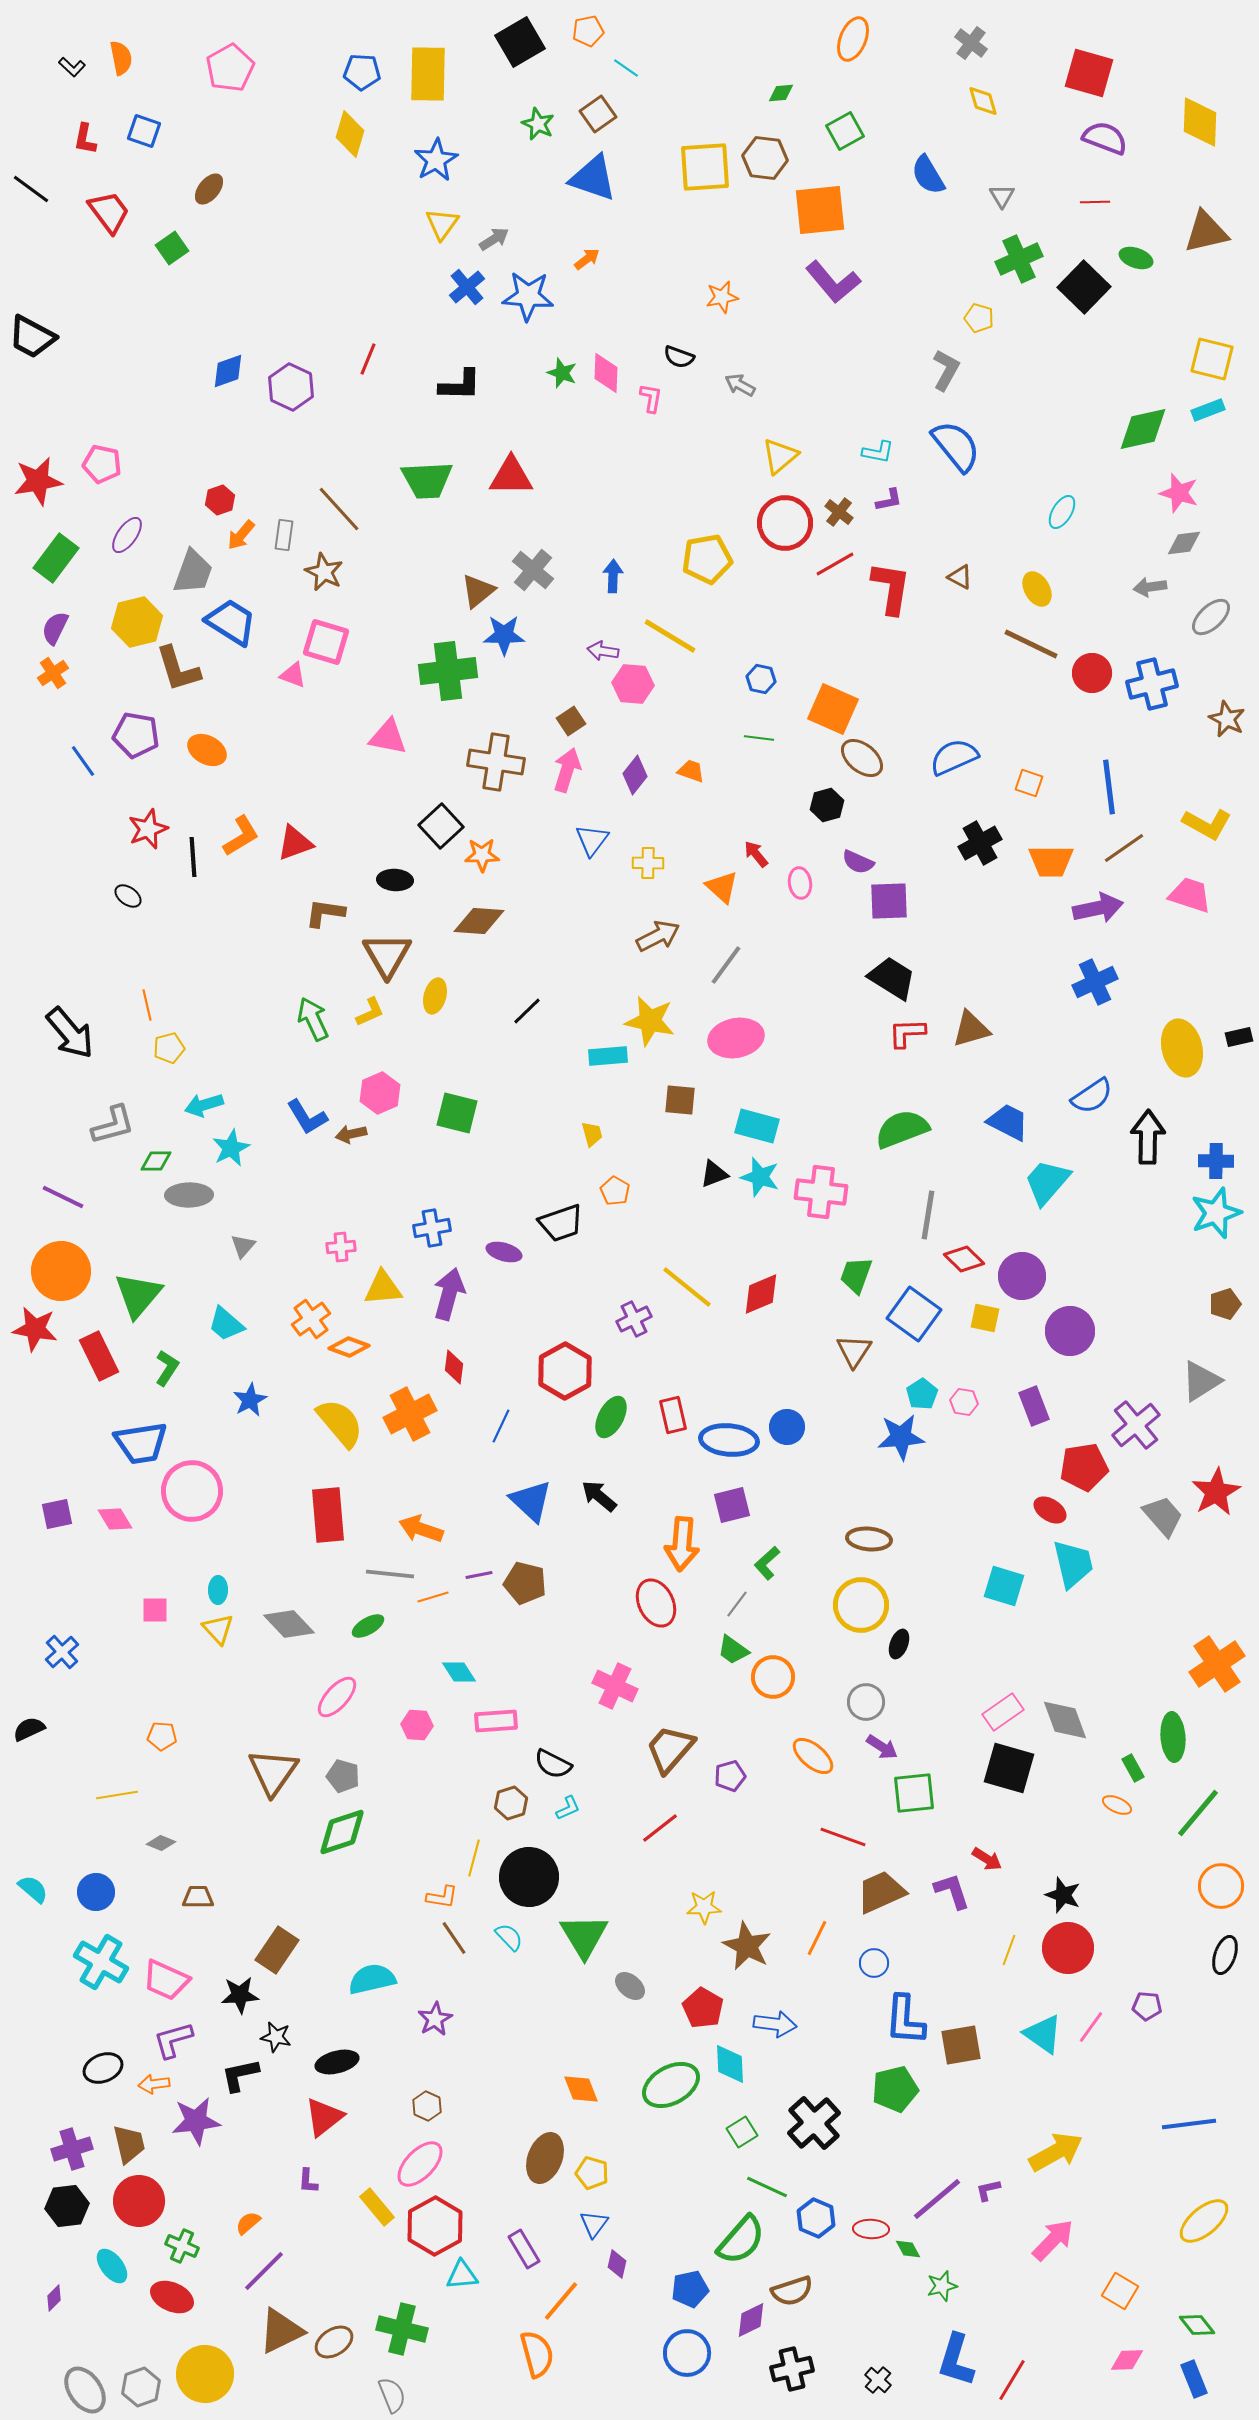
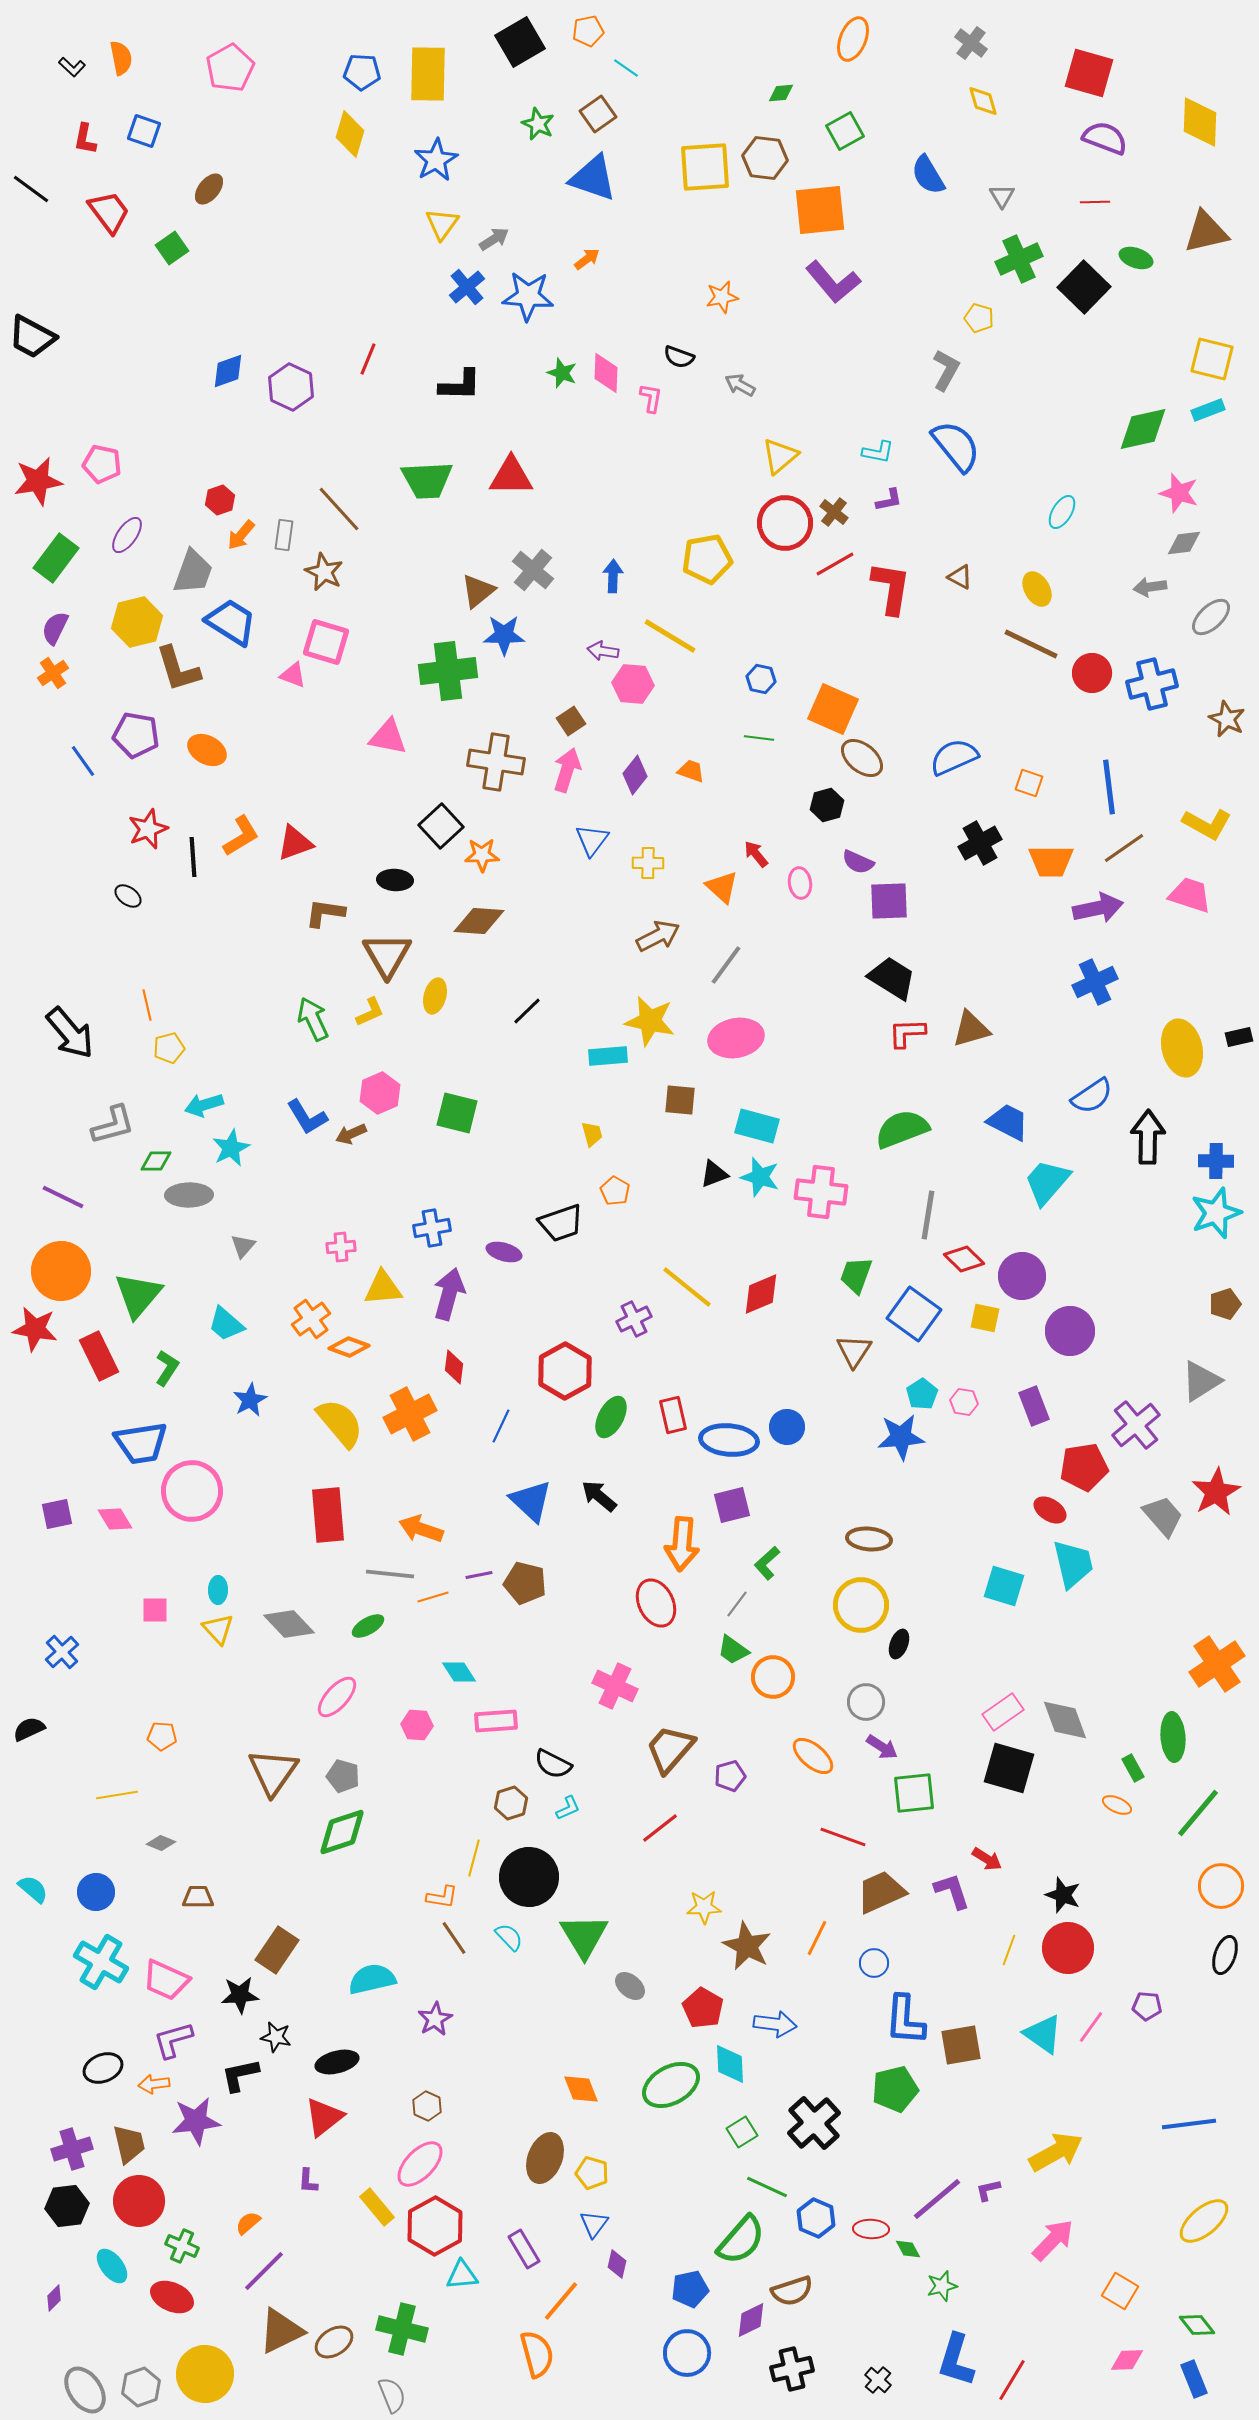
brown cross at (839, 512): moved 5 px left
brown arrow at (351, 1134): rotated 12 degrees counterclockwise
